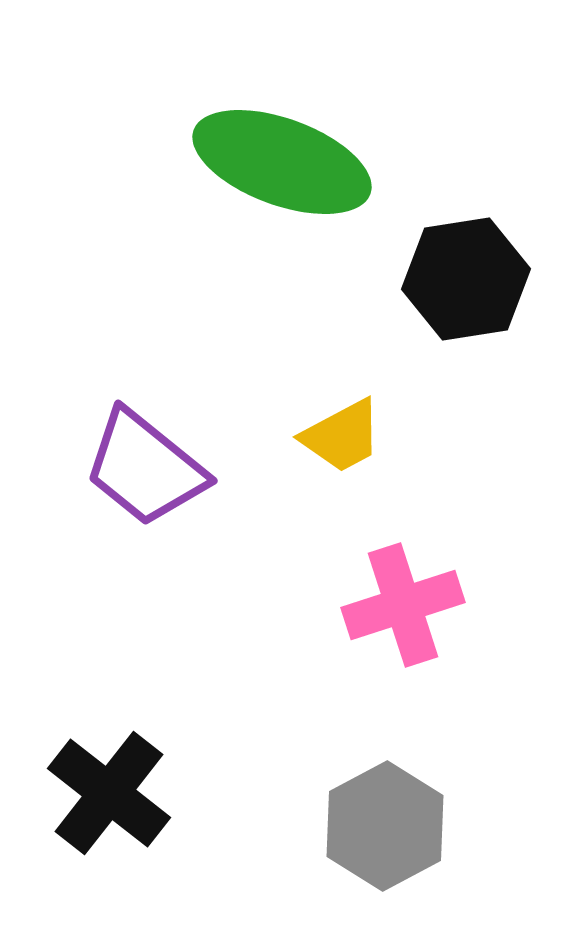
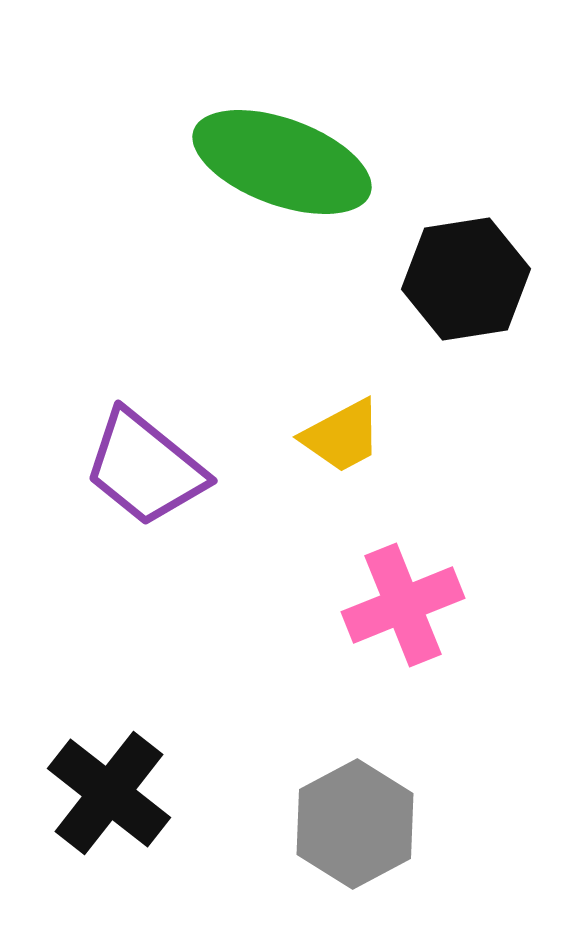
pink cross: rotated 4 degrees counterclockwise
gray hexagon: moved 30 px left, 2 px up
